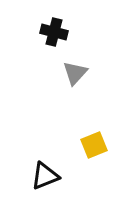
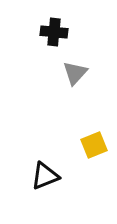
black cross: rotated 8 degrees counterclockwise
